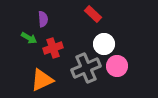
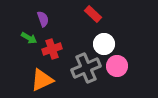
purple semicircle: rotated 14 degrees counterclockwise
red cross: moved 1 px left, 1 px down
